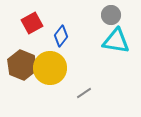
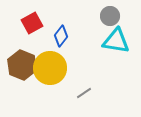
gray circle: moved 1 px left, 1 px down
